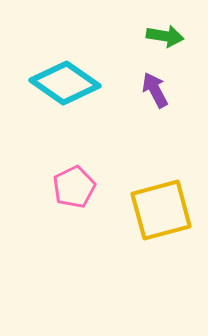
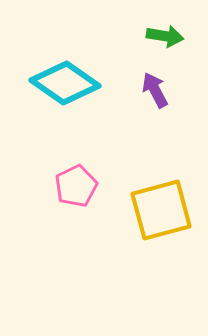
pink pentagon: moved 2 px right, 1 px up
